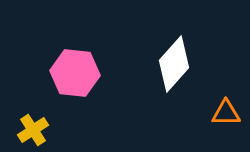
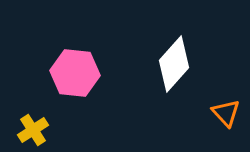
orange triangle: rotated 48 degrees clockwise
